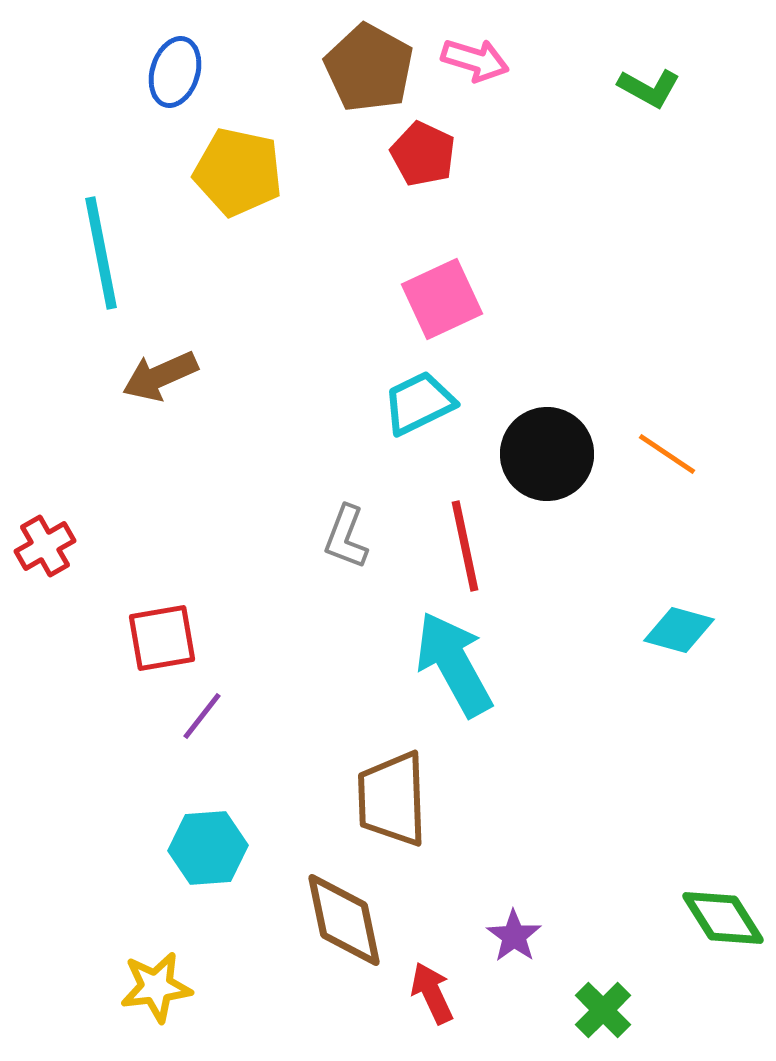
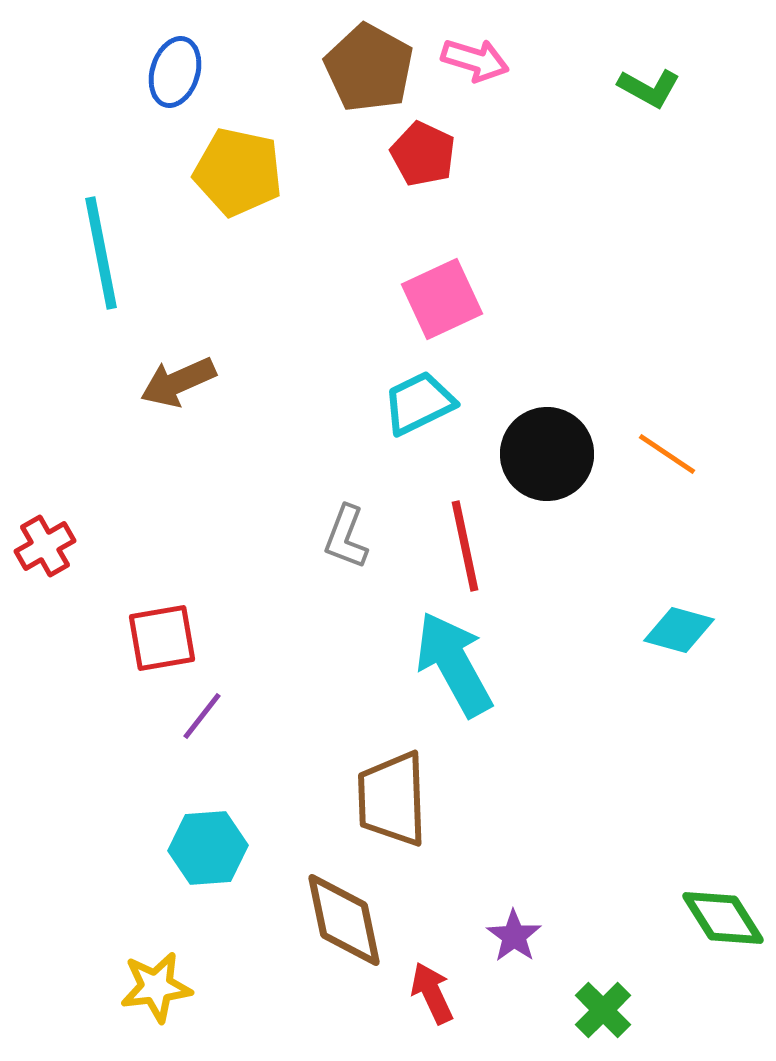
brown arrow: moved 18 px right, 6 px down
